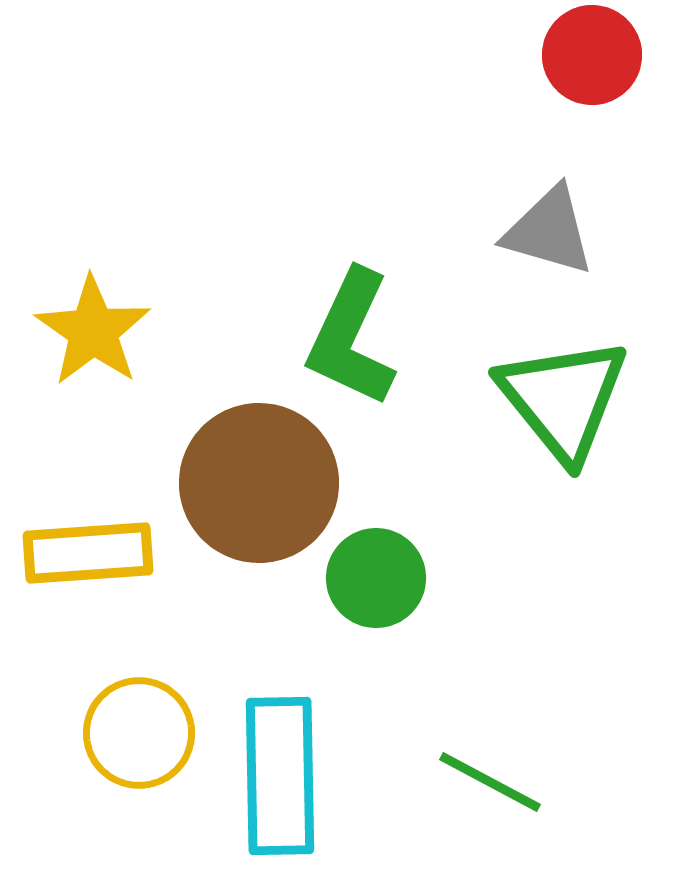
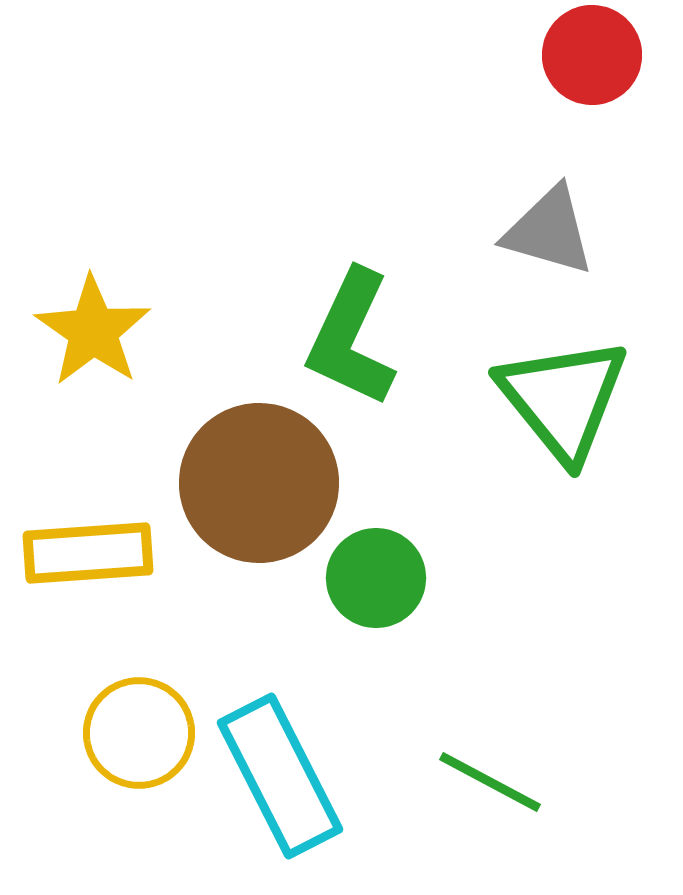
cyan rectangle: rotated 26 degrees counterclockwise
